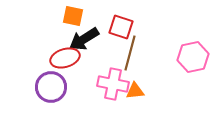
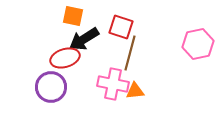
pink hexagon: moved 5 px right, 13 px up
